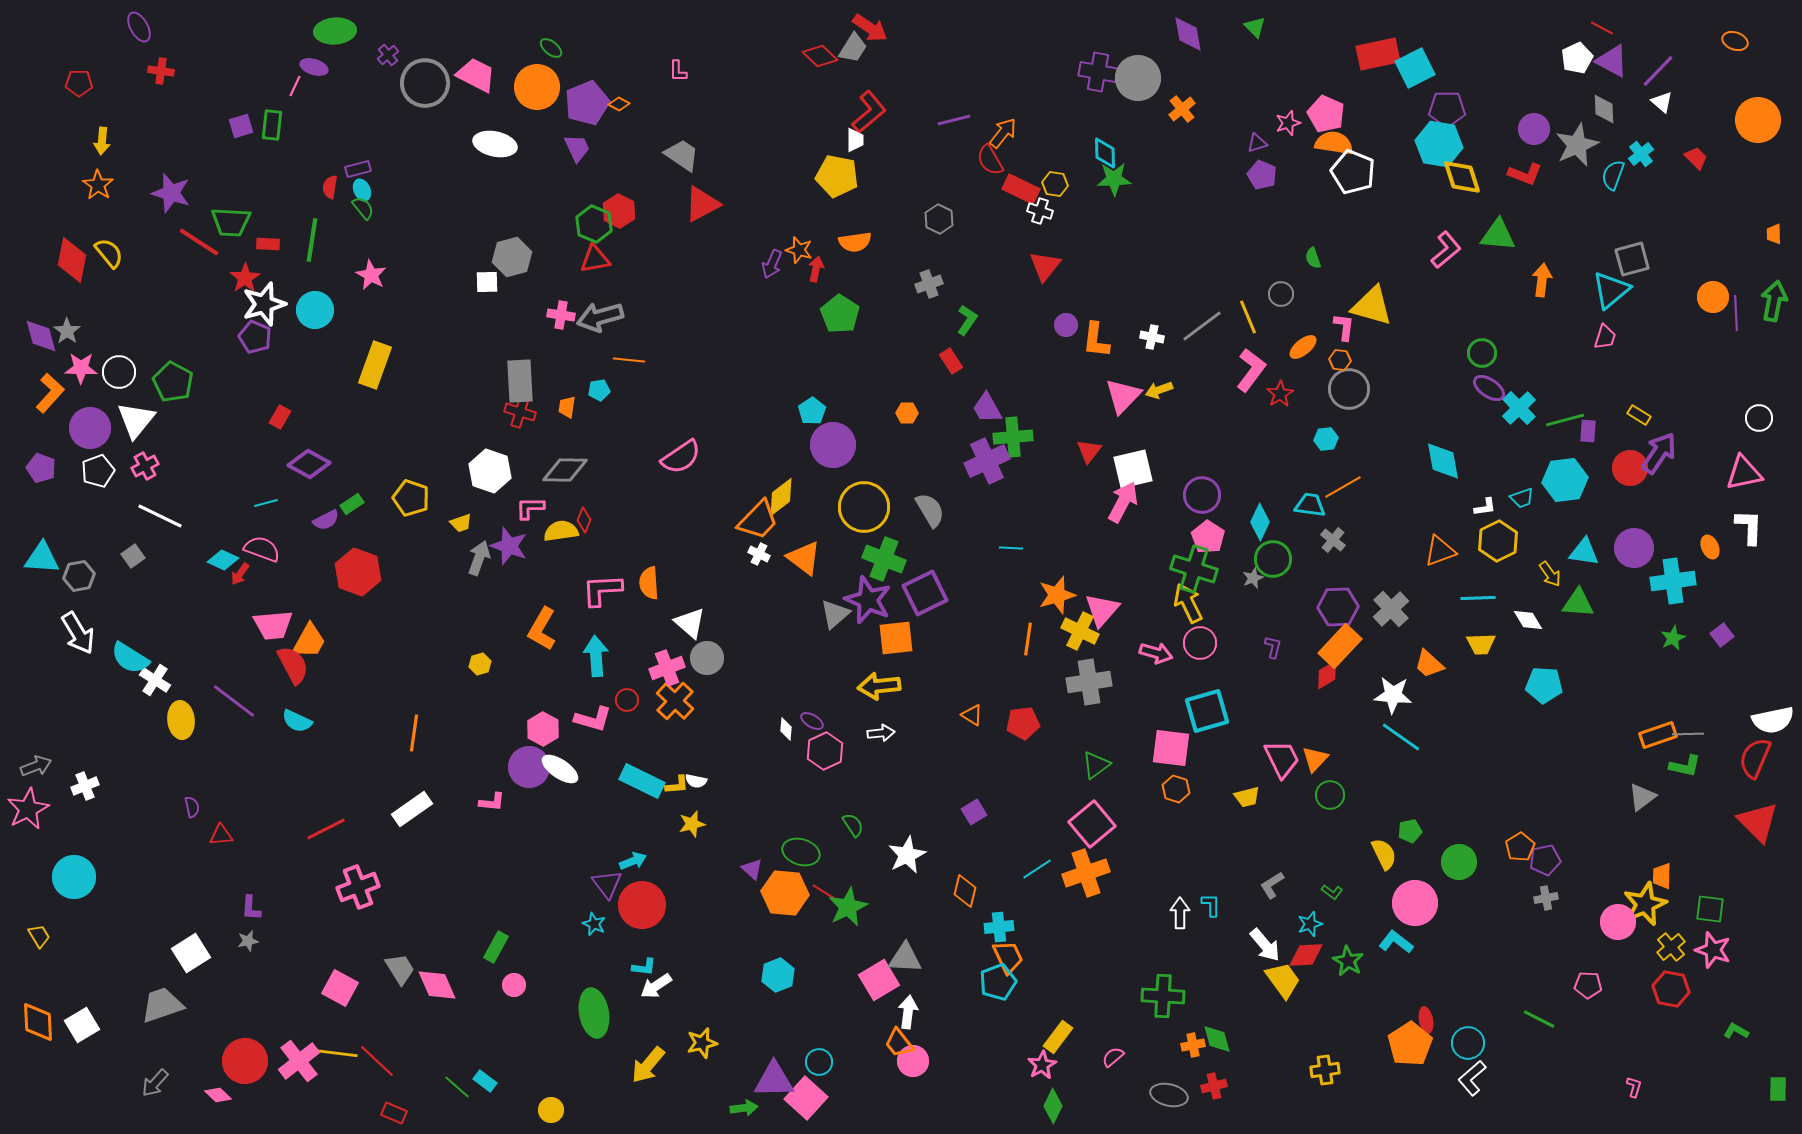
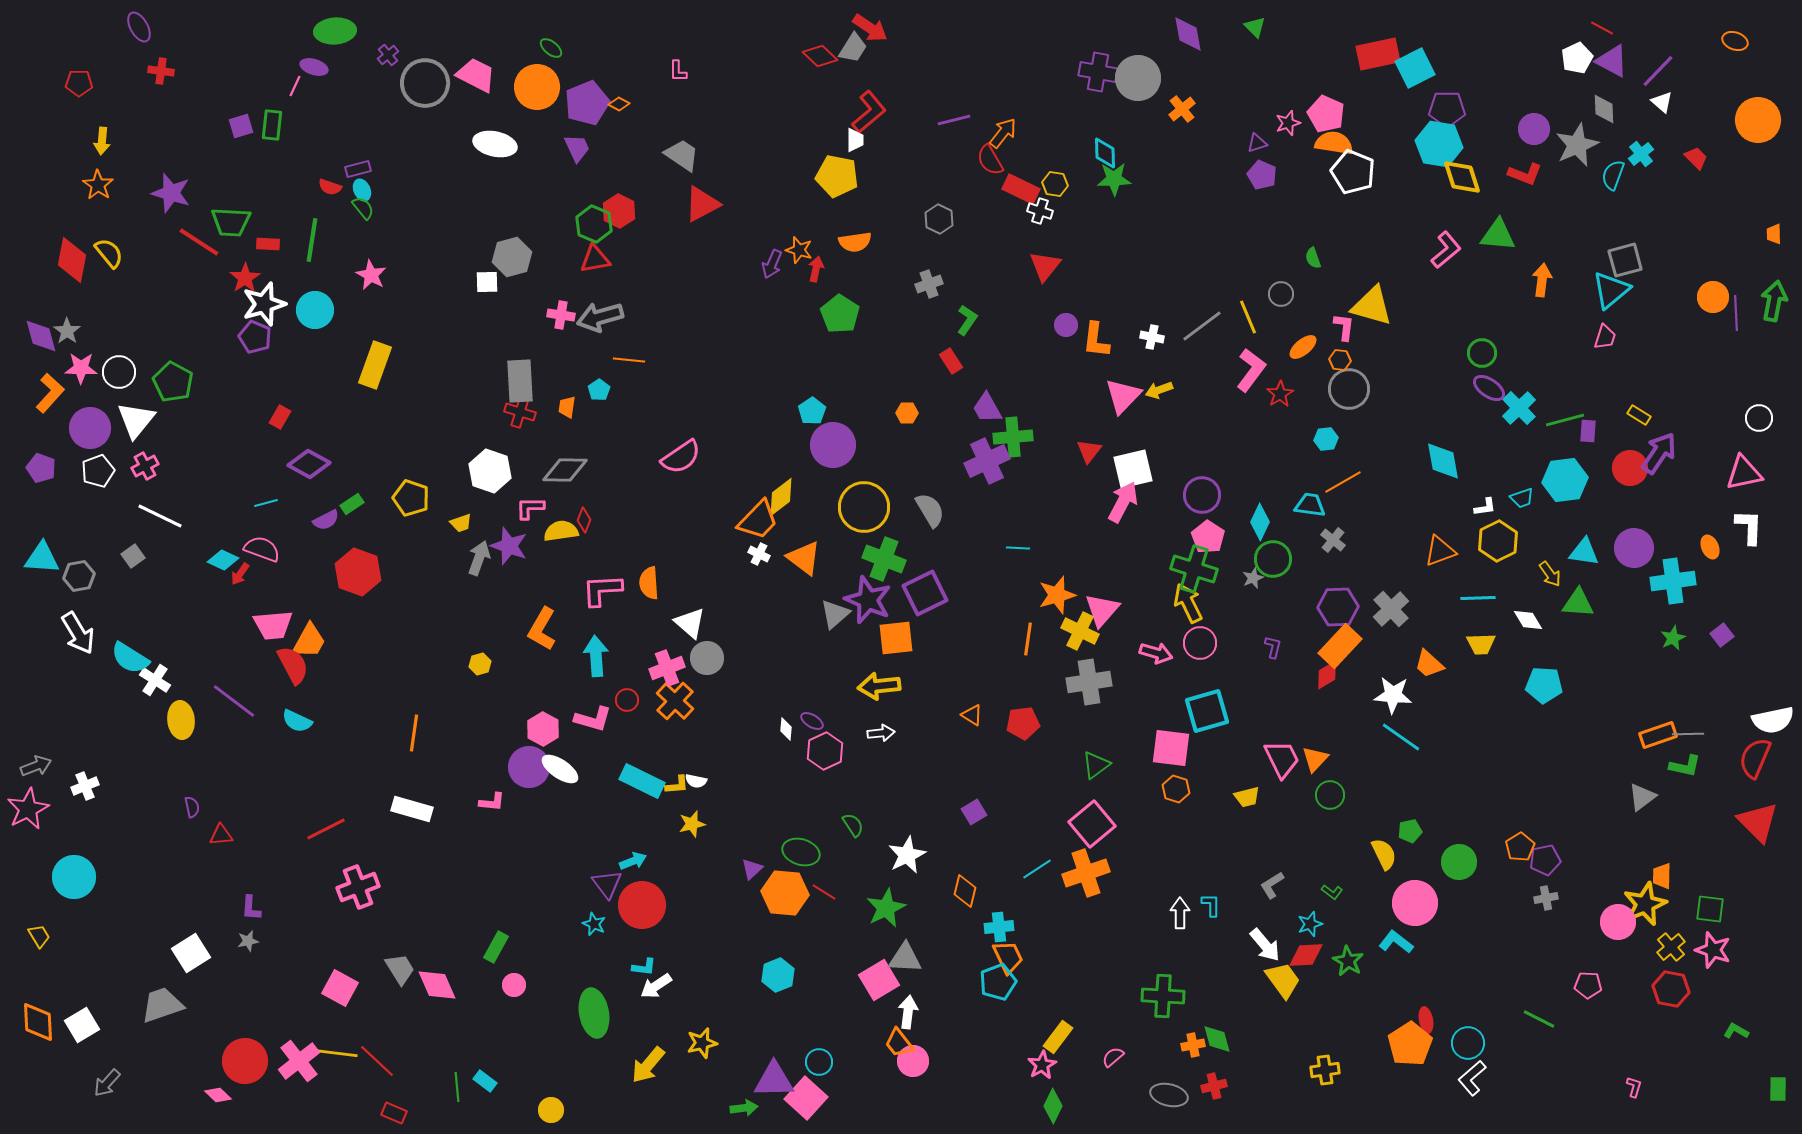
red semicircle at (330, 187): rotated 80 degrees counterclockwise
gray square at (1632, 259): moved 7 px left, 1 px down
cyan pentagon at (599, 390): rotated 25 degrees counterclockwise
orange line at (1343, 487): moved 5 px up
cyan line at (1011, 548): moved 7 px right
white rectangle at (412, 809): rotated 51 degrees clockwise
purple triangle at (752, 869): rotated 35 degrees clockwise
green star at (848, 907): moved 38 px right, 1 px down
gray arrow at (155, 1083): moved 48 px left
green line at (457, 1087): rotated 44 degrees clockwise
